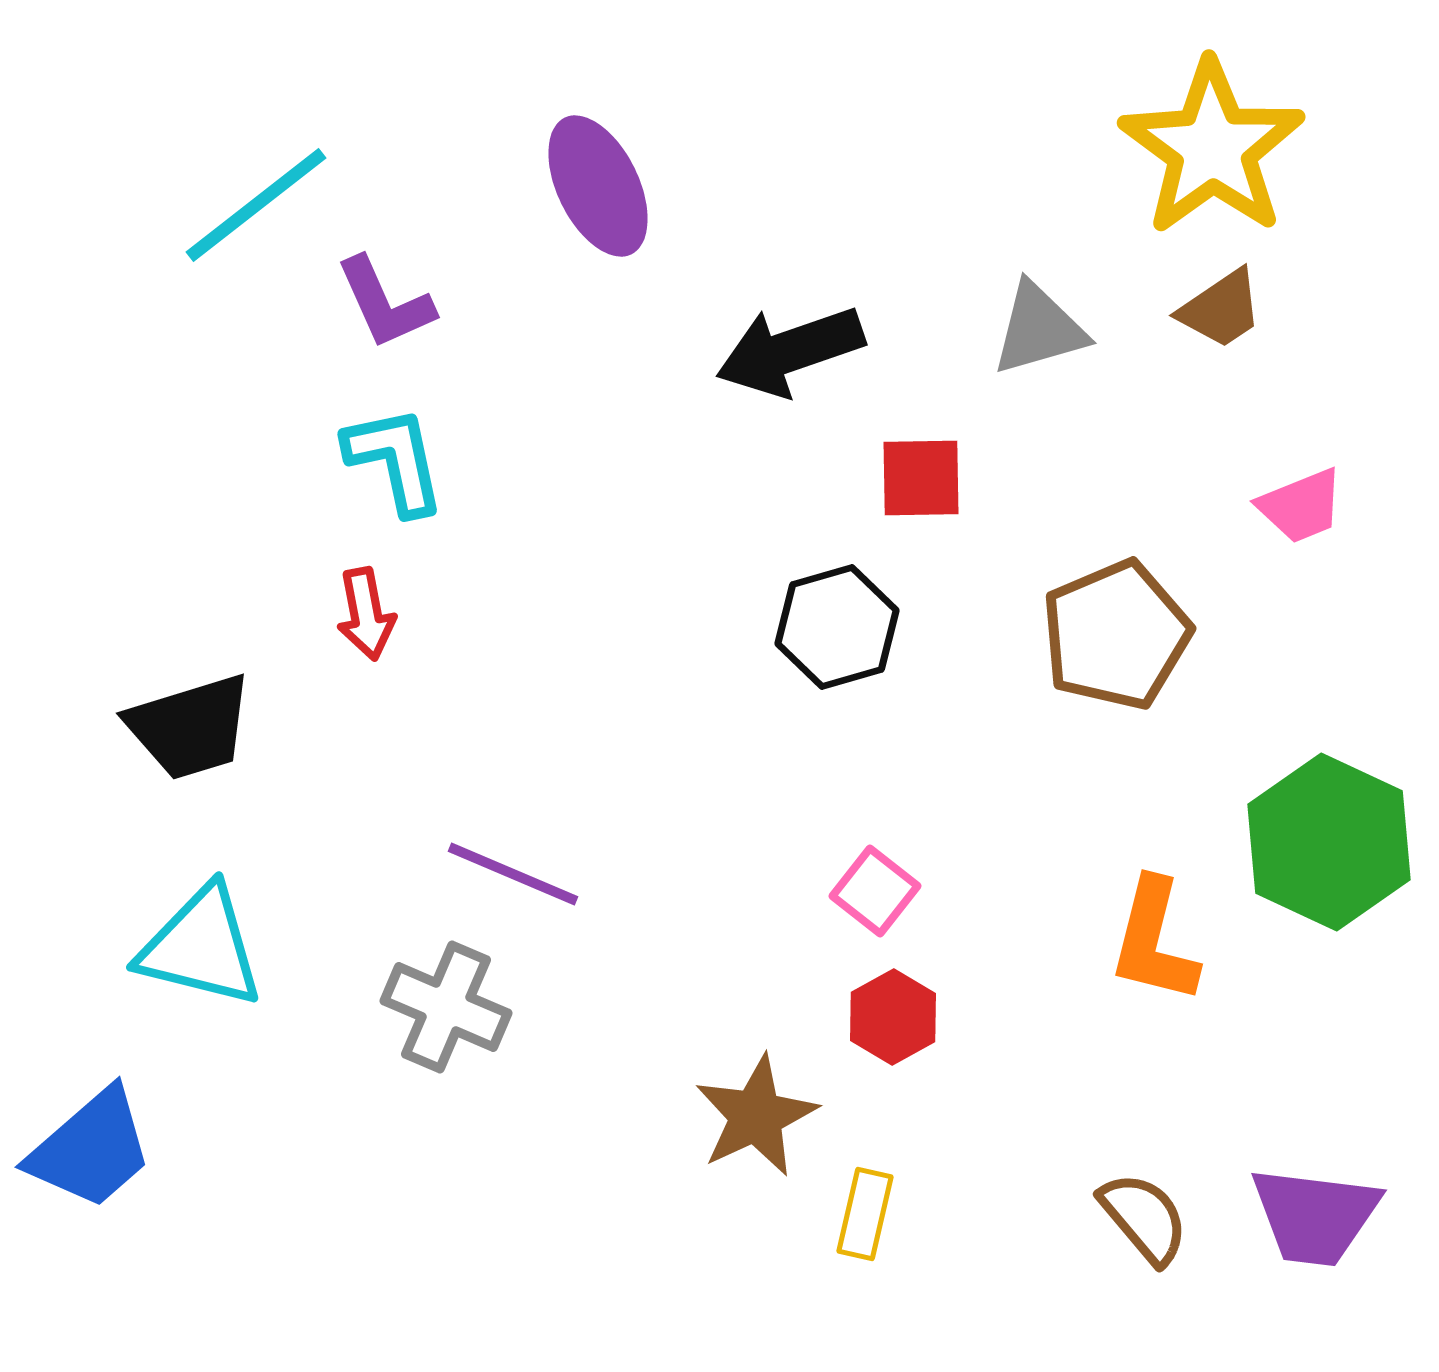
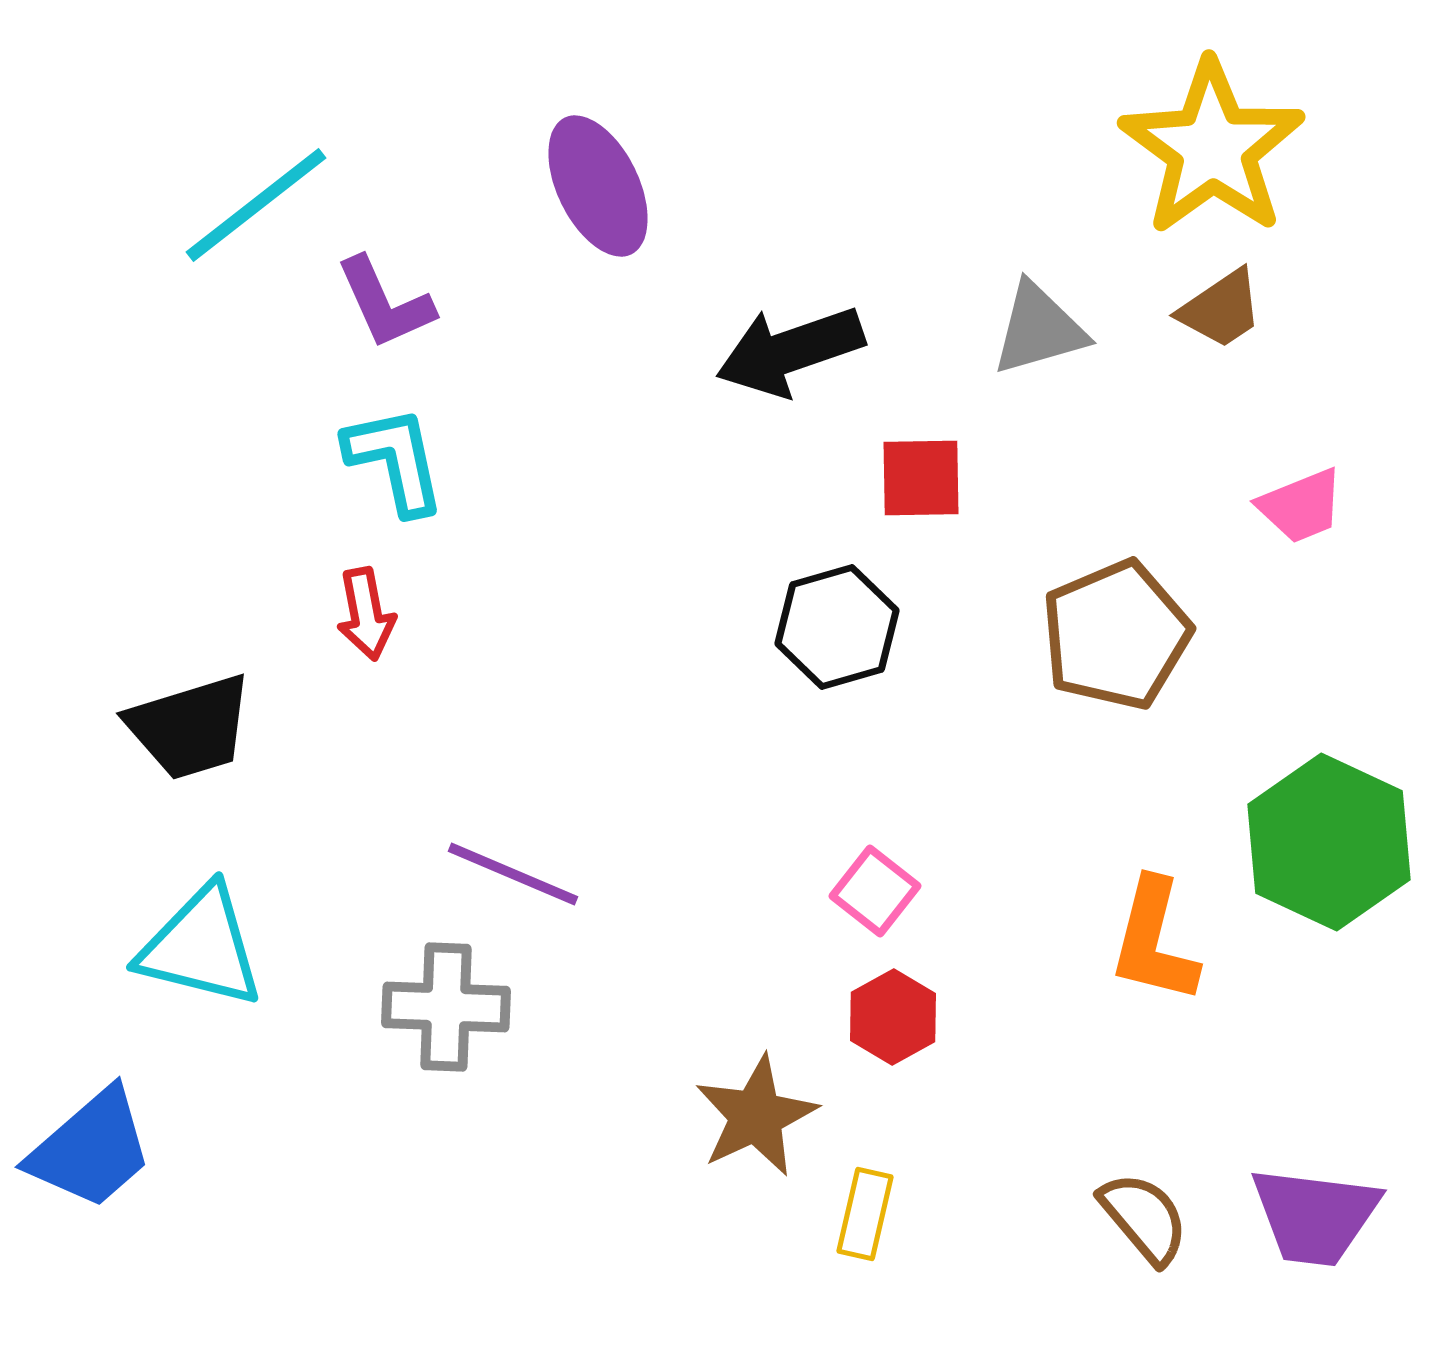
gray cross: rotated 21 degrees counterclockwise
